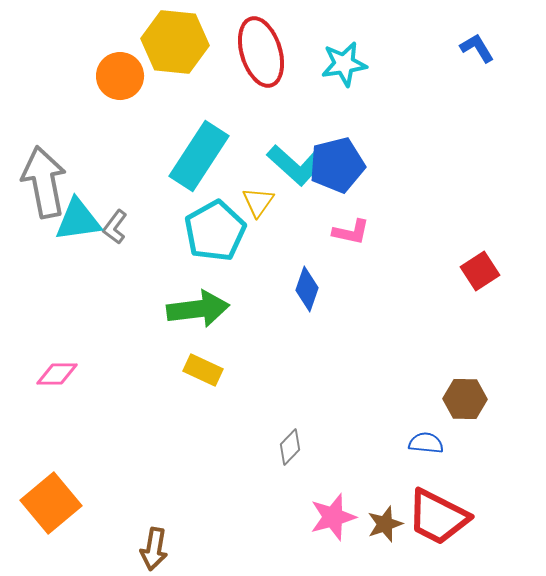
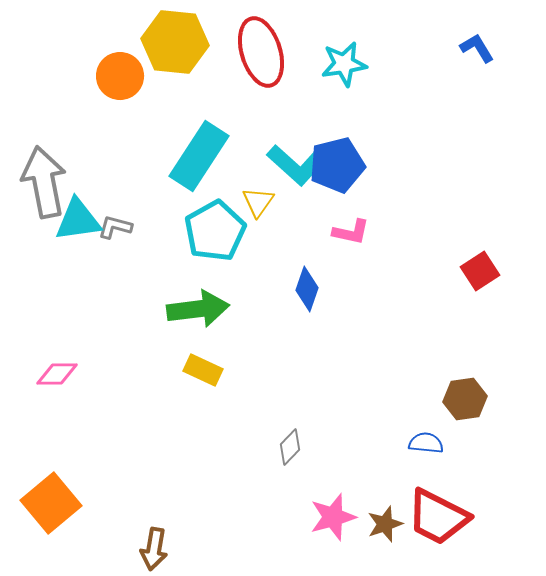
gray L-shape: rotated 68 degrees clockwise
brown hexagon: rotated 9 degrees counterclockwise
